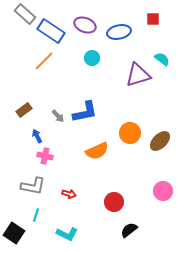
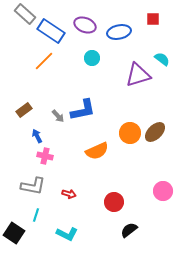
blue L-shape: moved 2 px left, 2 px up
brown ellipse: moved 5 px left, 9 px up
